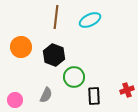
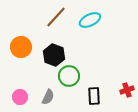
brown line: rotated 35 degrees clockwise
green circle: moved 5 px left, 1 px up
gray semicircle: moved 2 px right, 2 px down
pink circle: moved 5 px right, 3 px up
